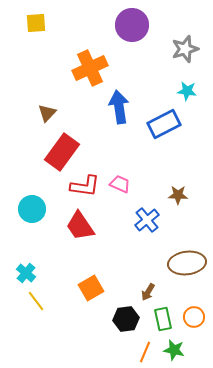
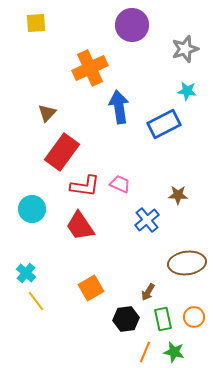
green star: moved 2 px down
